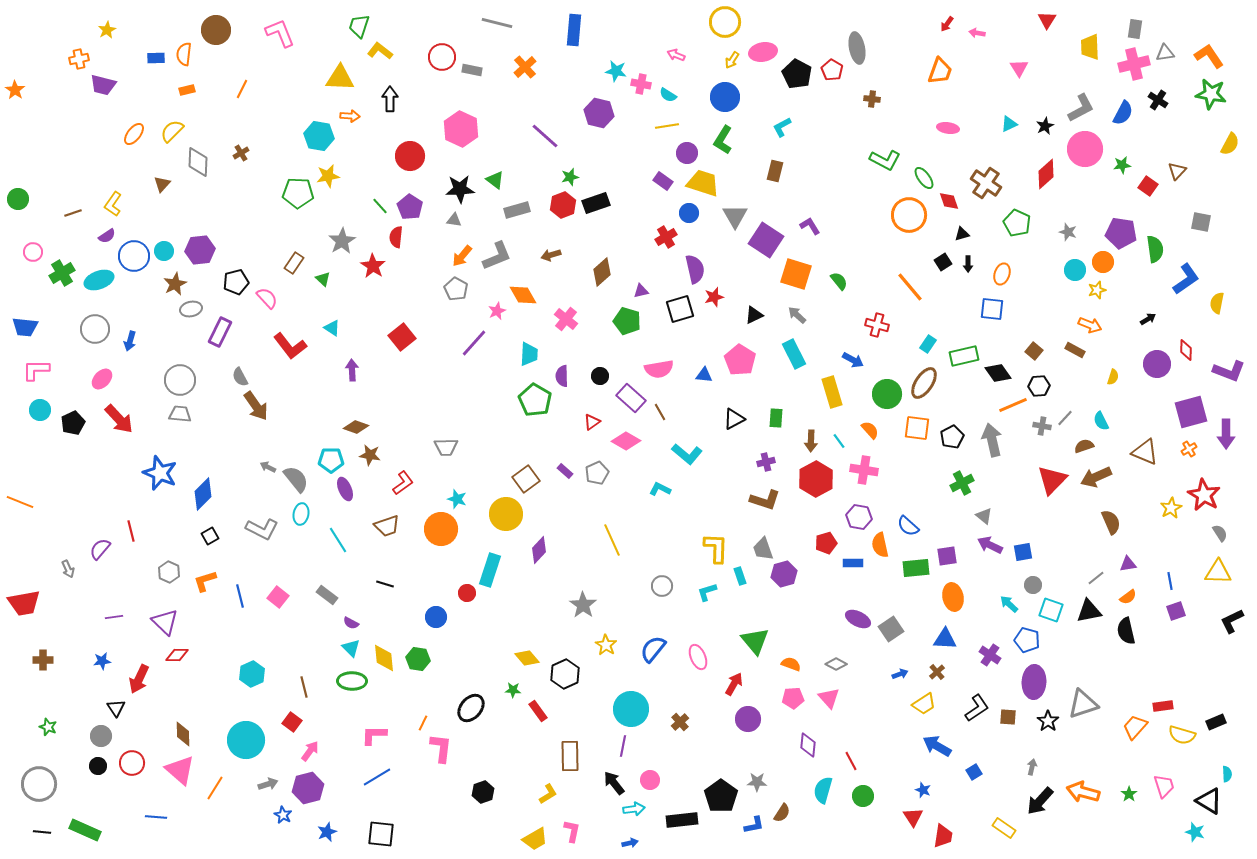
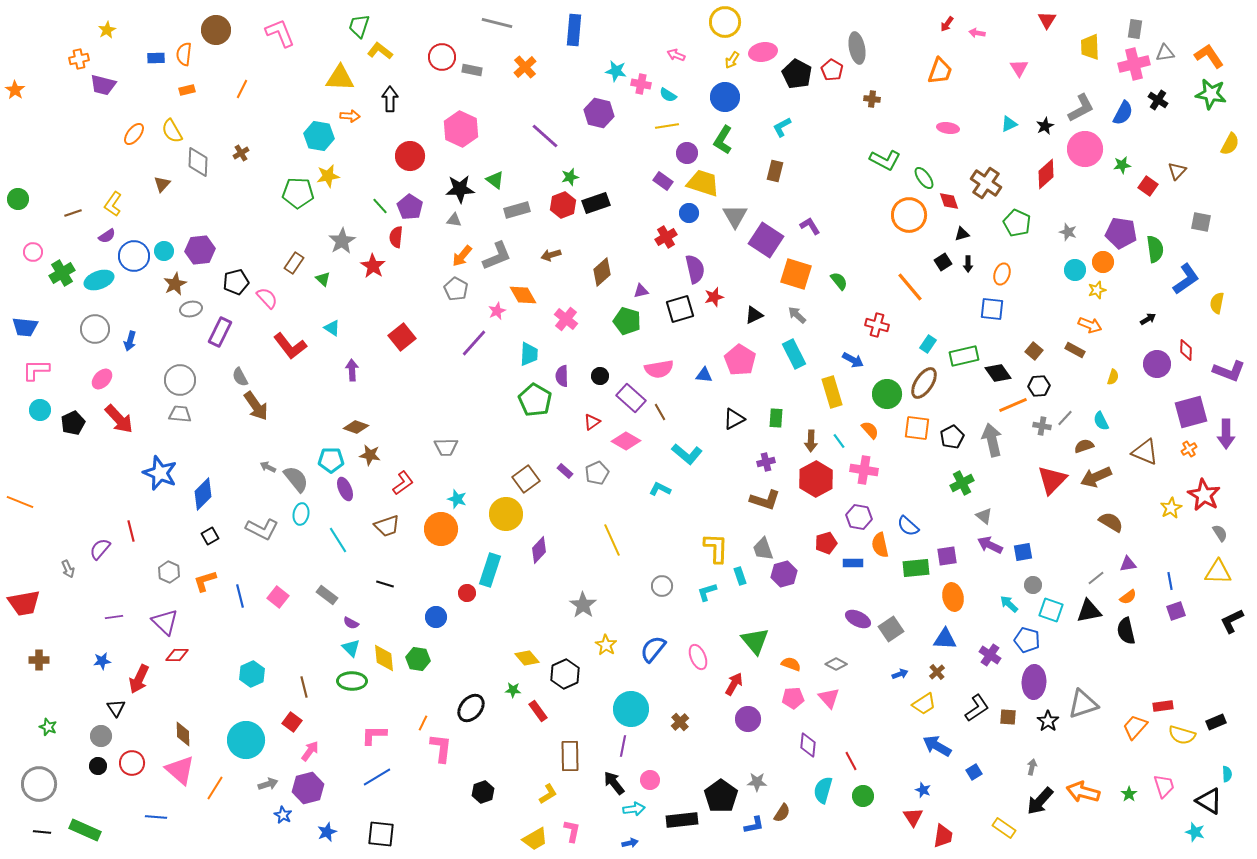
yellow semicircle at (172, 131): rotated 75 degrees counterclockwise
brown semicircle at (1111, 522): rotated 35 degrees counterclockwise
brown cross at (43, 660): moved 4 px left
